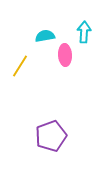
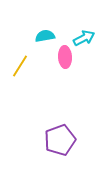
cyan arrow: moved 6 px down; rotated 60 degrees clockwise
pink ellipse: moved 2 px down
purple pentagon: moved 9 px right, 4 px down
